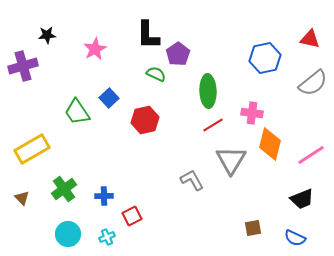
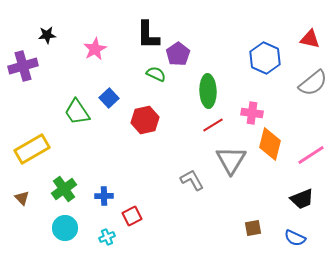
blue hexagon: rotated 24 degrees counterclockwise
cyan circle: moved 3 px left, 6 px up
